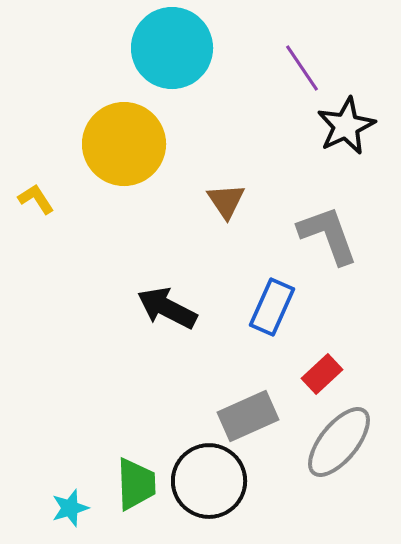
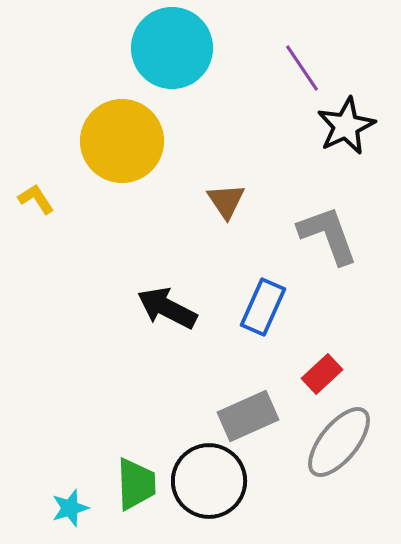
yellow circle: moved 2 px left, 3 px up
blue rectangle: moved 9 px left
